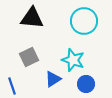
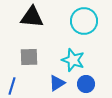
black triangle: moved 1 px up
gray square: rotated 24 degrees clockwise
blue triangle: moved 4 px right, 4 px down
blue line: rotated 36 degrees clockwise
